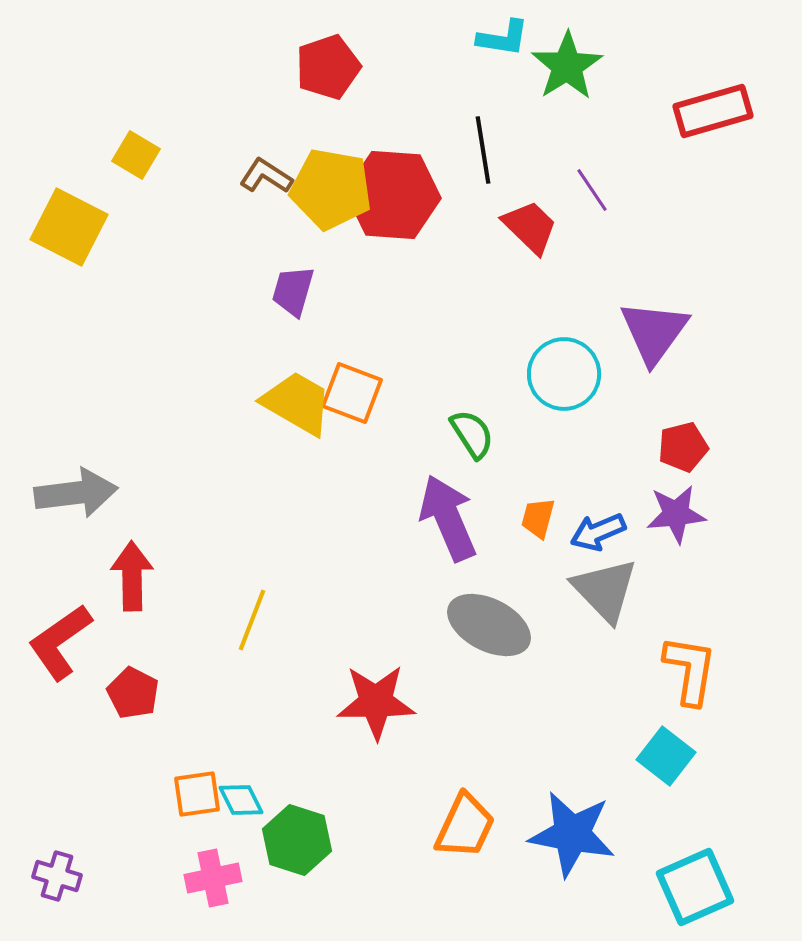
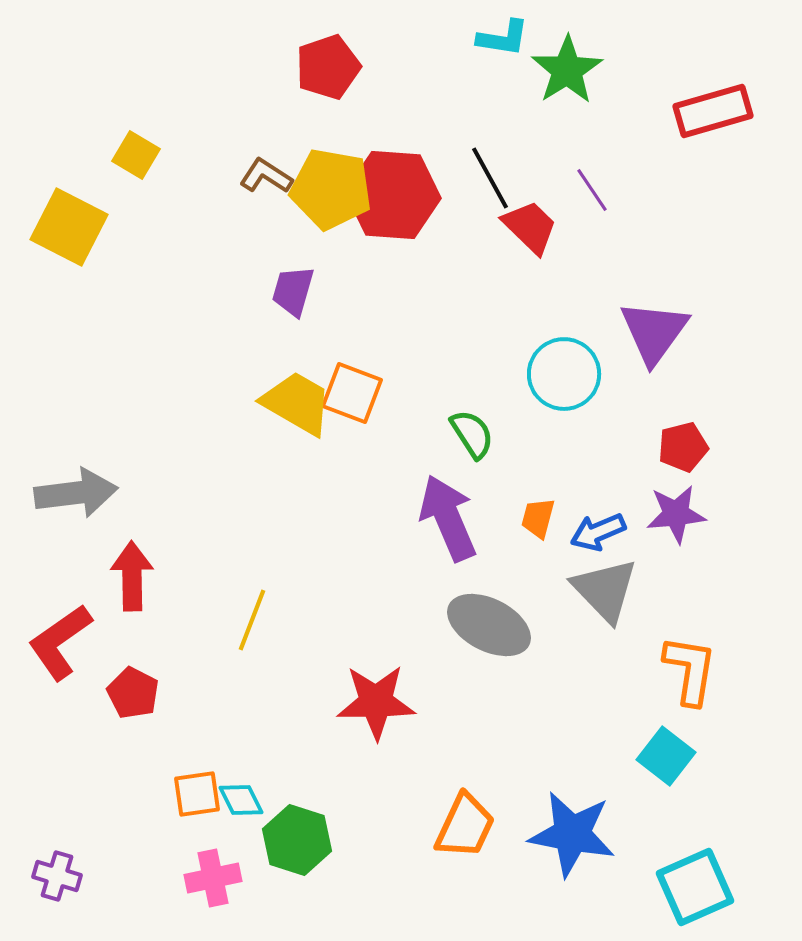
green star at (567, 66): moved 4 px down
black line at (483, 150): moved 7 px right, 28 px down; rotated 20 degrees counterclockwise
